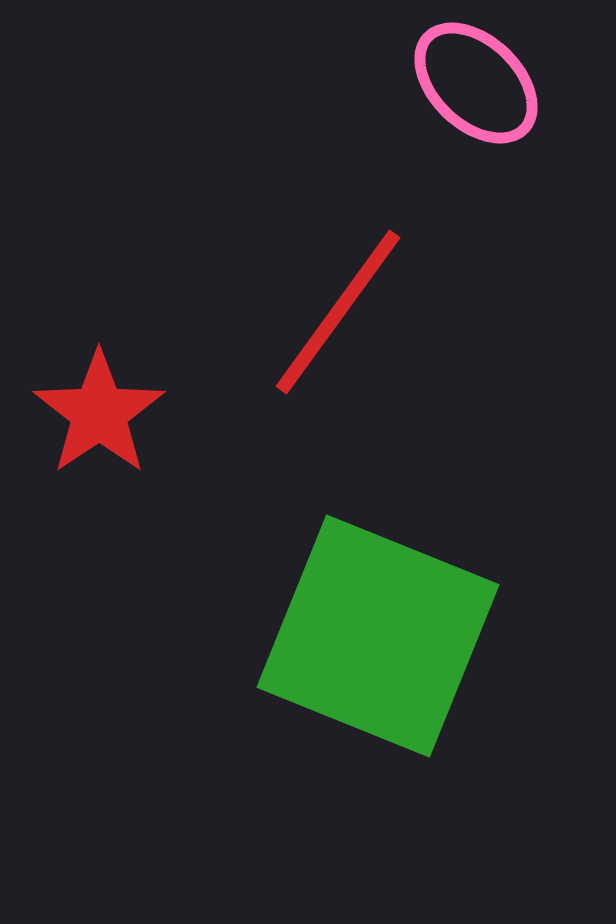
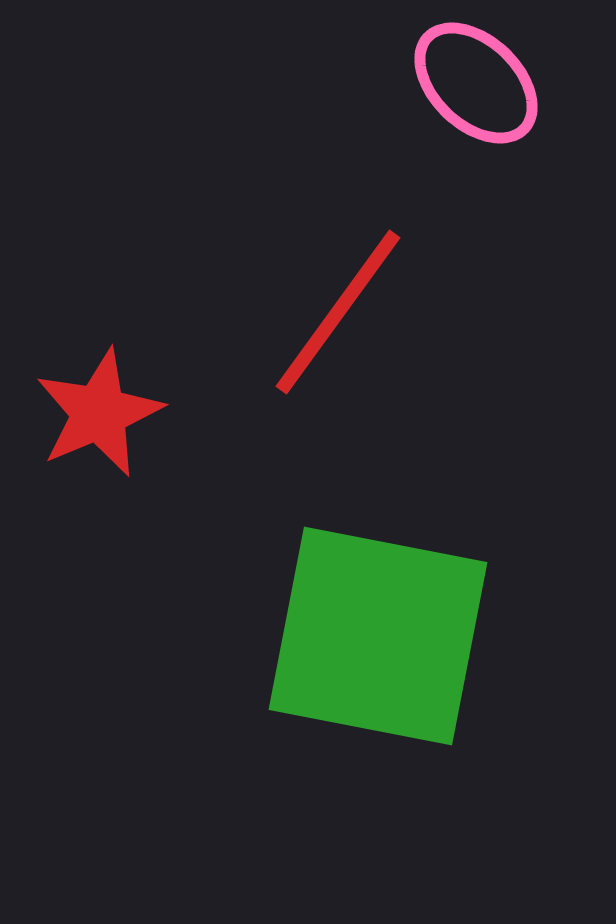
red star: rotated 11 degrees clockwise
green square: rotated 11 degrees counterclockwise
